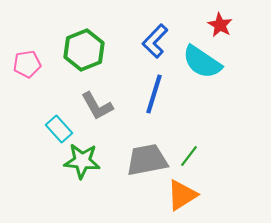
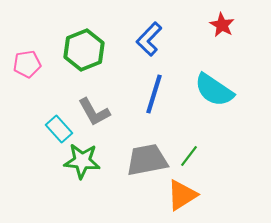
red star: moved 2 px right
blue L-shape: moved 6 px left, 2 px up
cyan semicircle: moved 12 px right, 28 px down
gray L-shape: moved 3 px left, 6 px down
